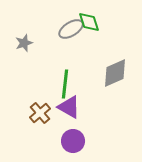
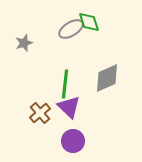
gray diamond: moved 8 px left, 5 px down
purple triangle: rotated 15 degrees clockwise
